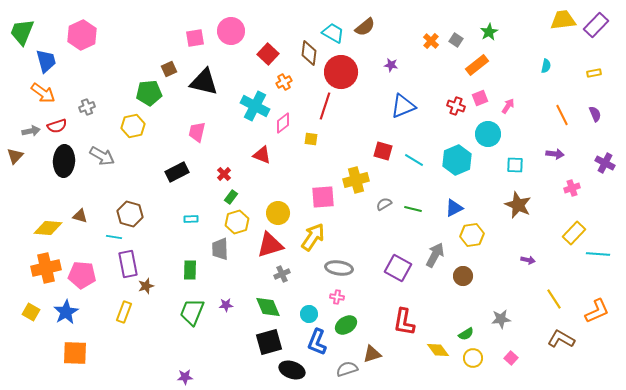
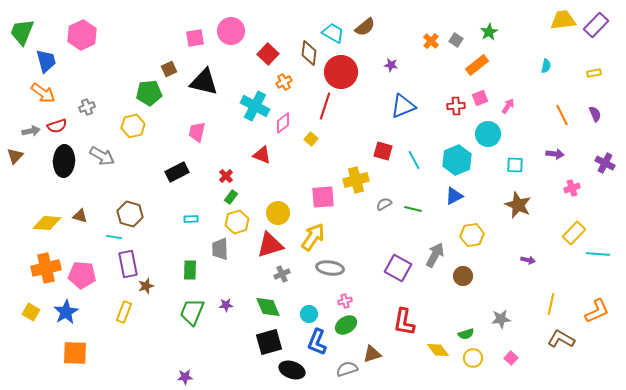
red cross at (456, 106): rotated 24 degrees counterclockwise
yellow square at (311, 139): rotated 32 degrees clockwise
cyan line at (414, 160): rotated 30 degrees clockwise
red cross at (224, 174): moved 2 px right, 2 px down
blue triangle at (454, 208): moved 12 px up
yellow diamond at (48, 228): moved 1 px left, 5 px up
gray ellipse at (339, 268): moved 9 px left
pink cross at (337, 297): moved 8 px right, 4 px down; rotated 24 degrees counterclockwise
yellow line at (554, 299): moved 3 px left, 5 px down; rotated 45 degrees clockwise
green semicircle at (466, 334): rotated 14 degrees clockwise
